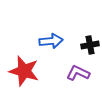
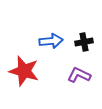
black cross: moved 6 px left, 3 px up
purple L-shape: moved 1 px right, 2 px down
